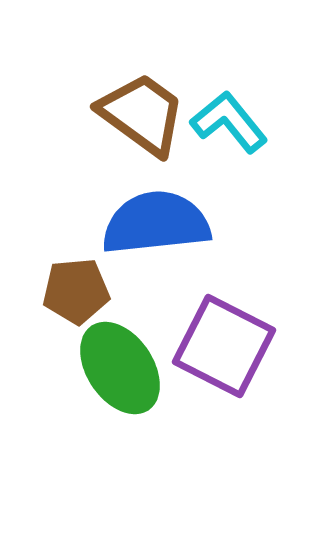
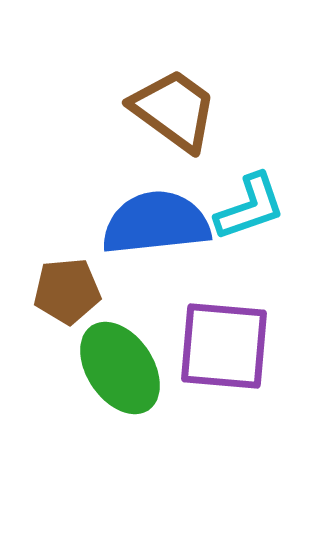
brown trapezoid: moved 32 px right, 4 px up
cyan L-shape: moved 21 px right, 85 px down; rotated 110 degrees clockwise
brown pentagon: moved 9 px left
purple square: rotated 22 degrees counterclockwise
